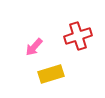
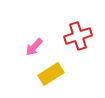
yellow rectangle: rotated 15 degrees counterclockwise
